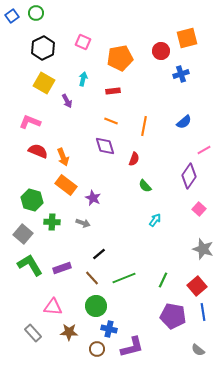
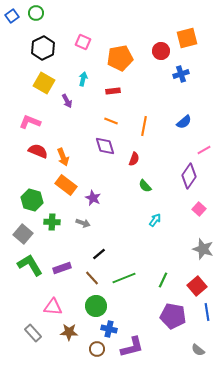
blue line at (203, 312): moved 4 px right
